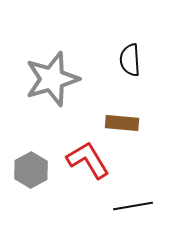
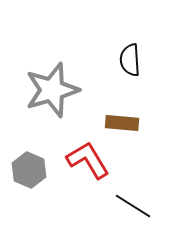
gray star: moved 11 px down
gray hexagon: moved 2 px left; rotated 8 degrees counterclockwise
black line: rotated 42 degrees clockwise
